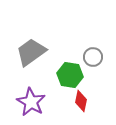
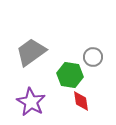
red diamond: rotated 20 degrees counterclockwise
